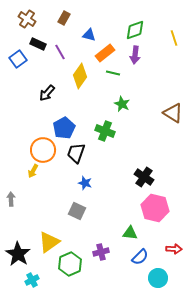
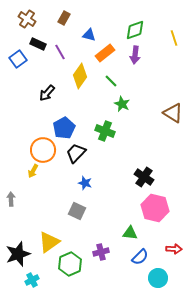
green line: moved 2 px left, 8 px down; rotated 32 degrees clockwise
black trapezoid: rotated 25 degrees clockwise
black star: rotated 20 degrees clockwise
